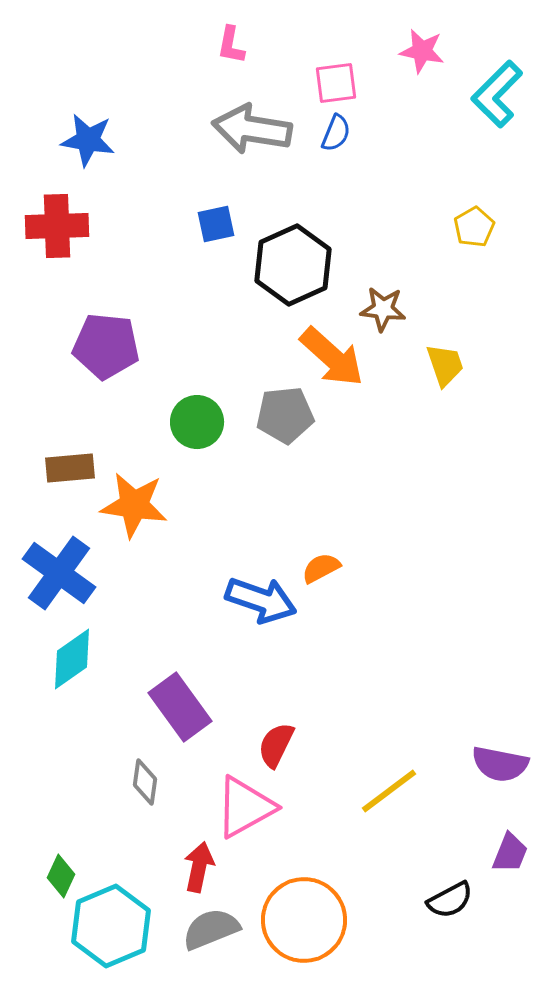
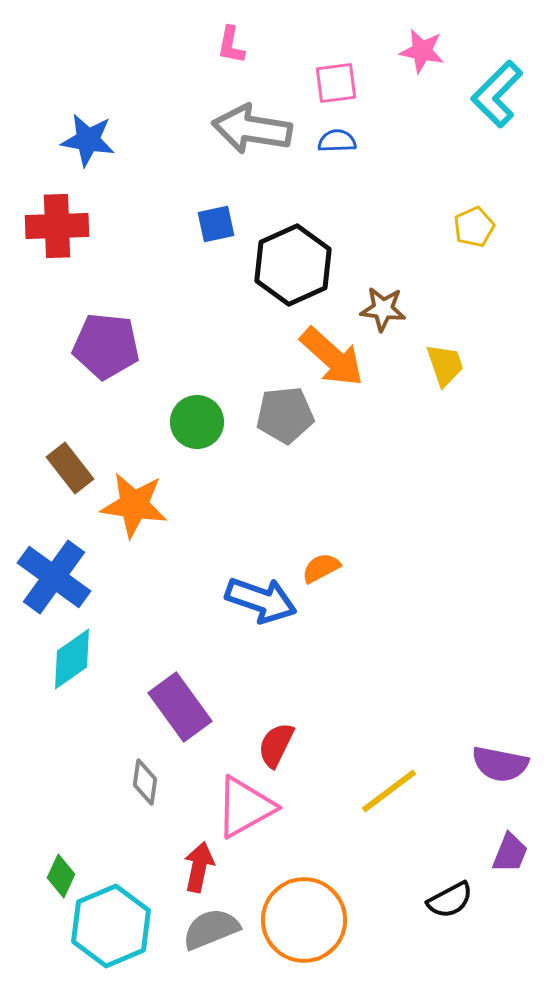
blue semicircle: moved 1 px right, 8 px down; rotated 114 degrees counterclockwise
yellow pentagon: rotated 6 degrees clockwise
brown rectangle: rotated 57 degrees clockwise
blue cross: moved 5 px left, 4 px down
